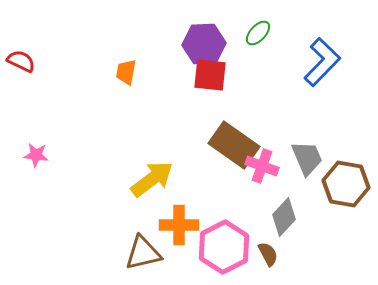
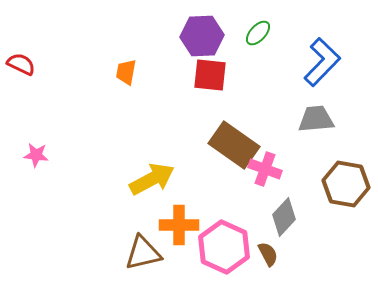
purple hexagon: moved 2 px left, 8 px up
red semicircle: moved 3 px down
gray trapezoid: moved 9 px right, 39 px up; rotated 72 degrees counterclockwise
pink cross: moved 3 px right, 3 px down
yellow arrow: rotated 9 degrees clockwise
pink hexagon: rotated 9 degrees counterclockwise
